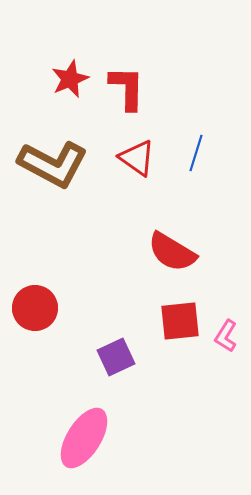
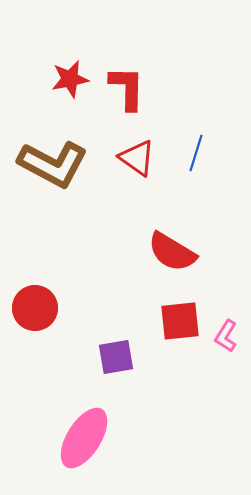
red star: rotated 12 degrees clockwise
purple square: rotated 15 degrees clockwise
